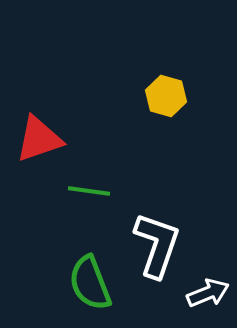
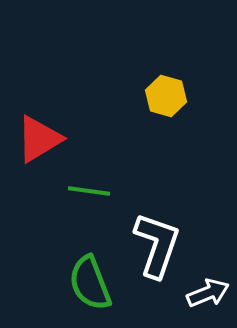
red triangle: rotated 12 degrees counterclockwise
